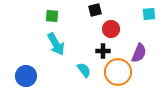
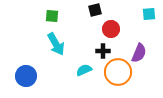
cyan semicircle: rotated 77 degrees counterclockwise
